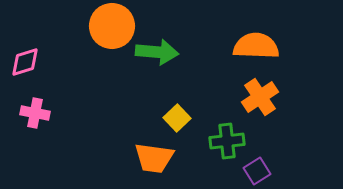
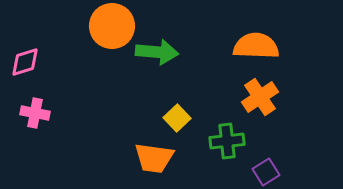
purple square: moved 9 px right, 1 px down
